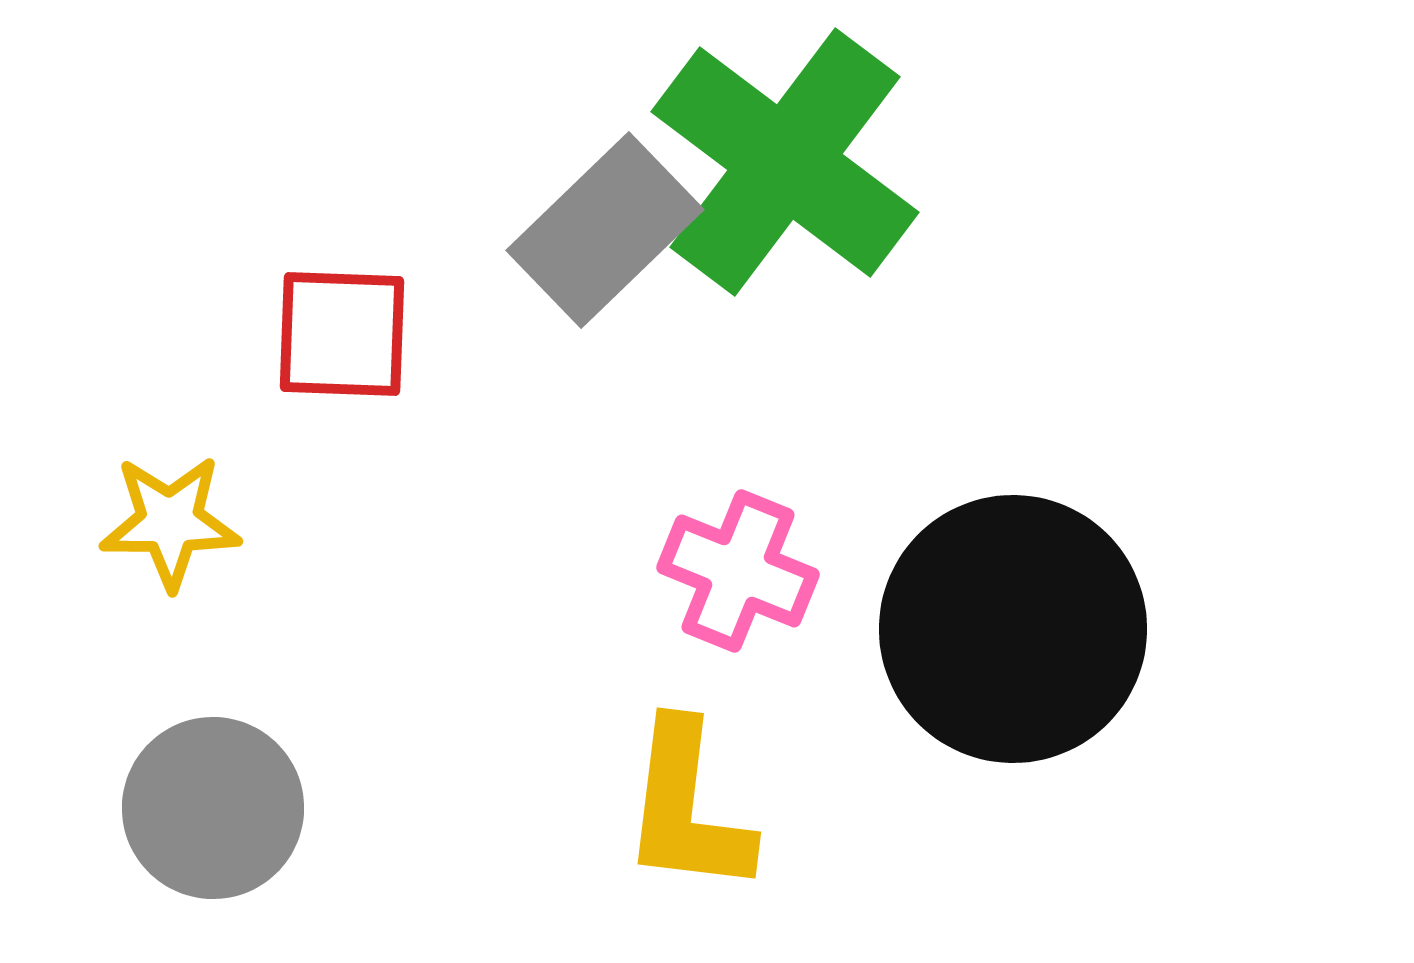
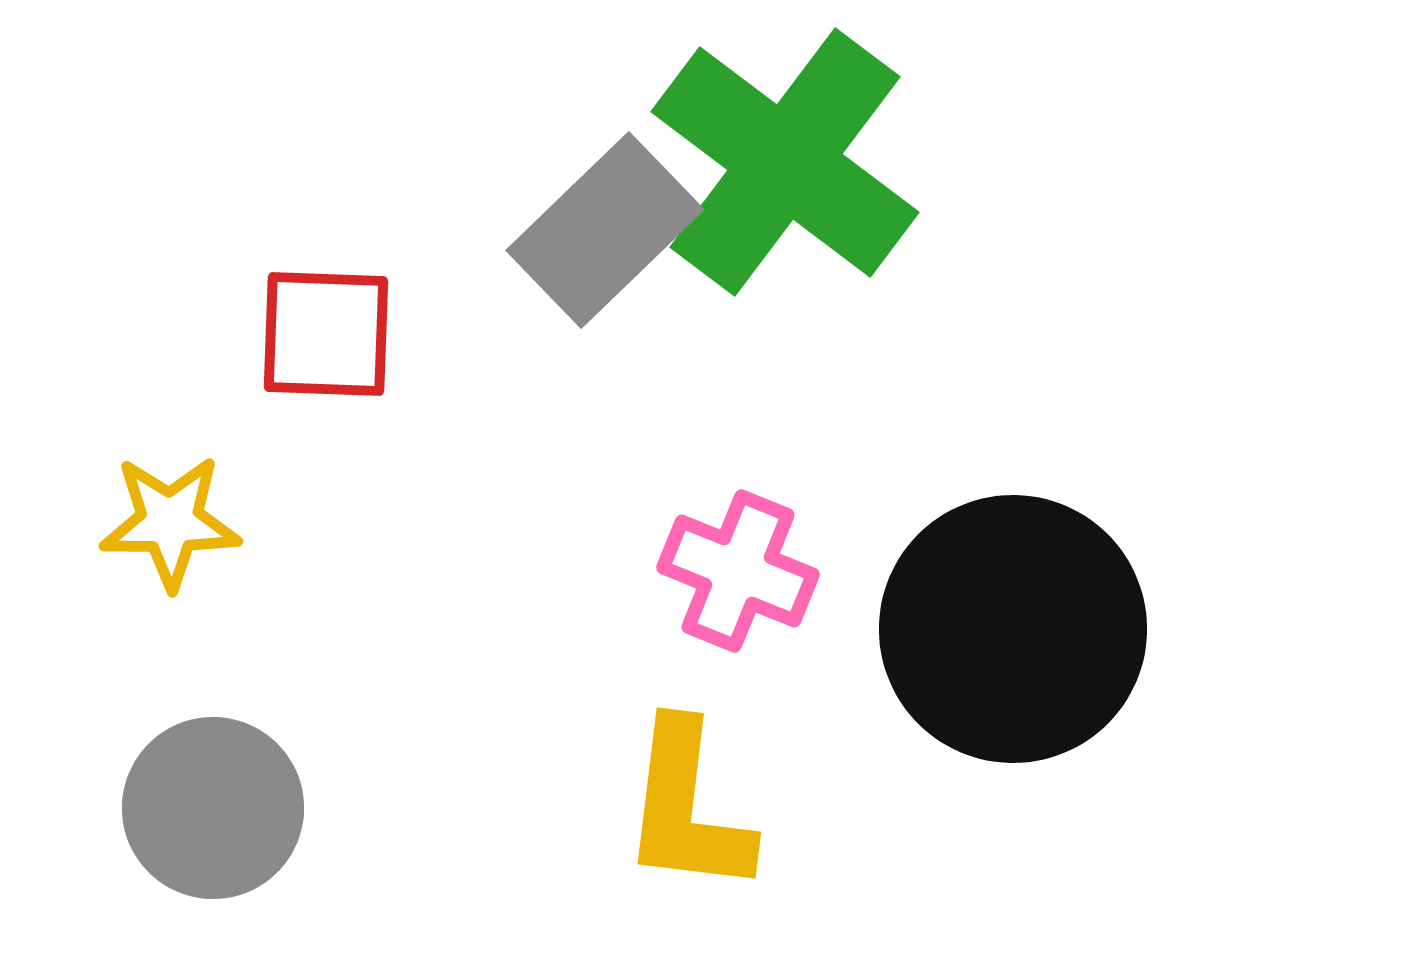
red square: moved 16 px left
